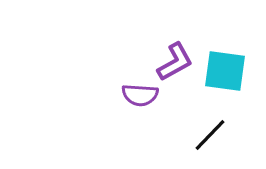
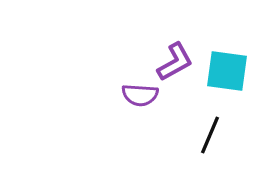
cyan square: moved 2 px right
black line: rotated 21 degrees counterclockwise
